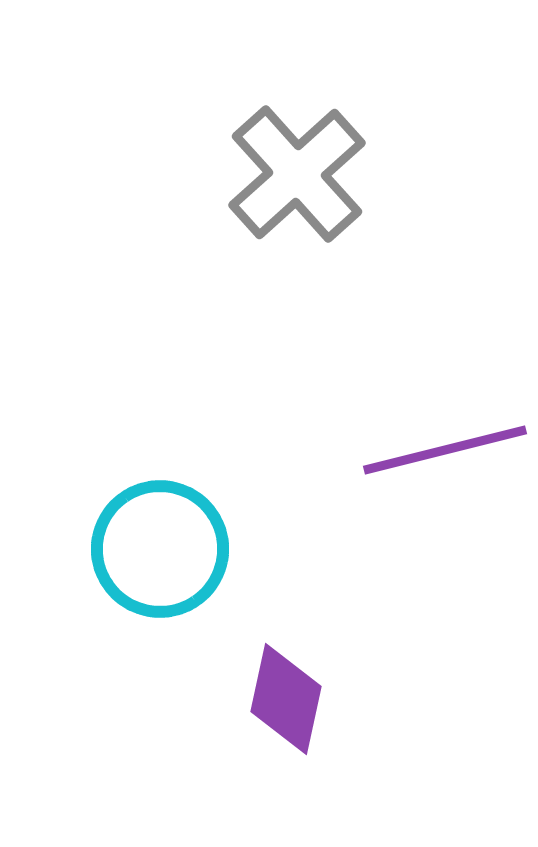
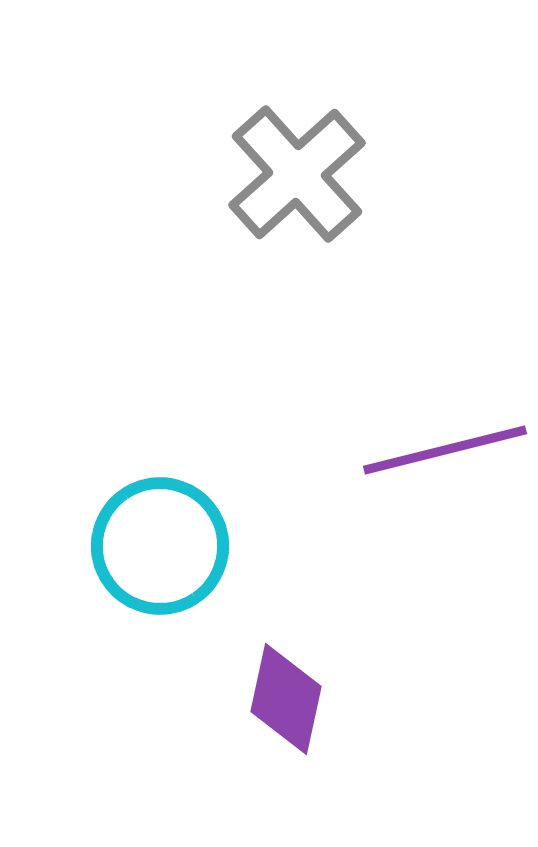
cyan circle: moved 3 px up
